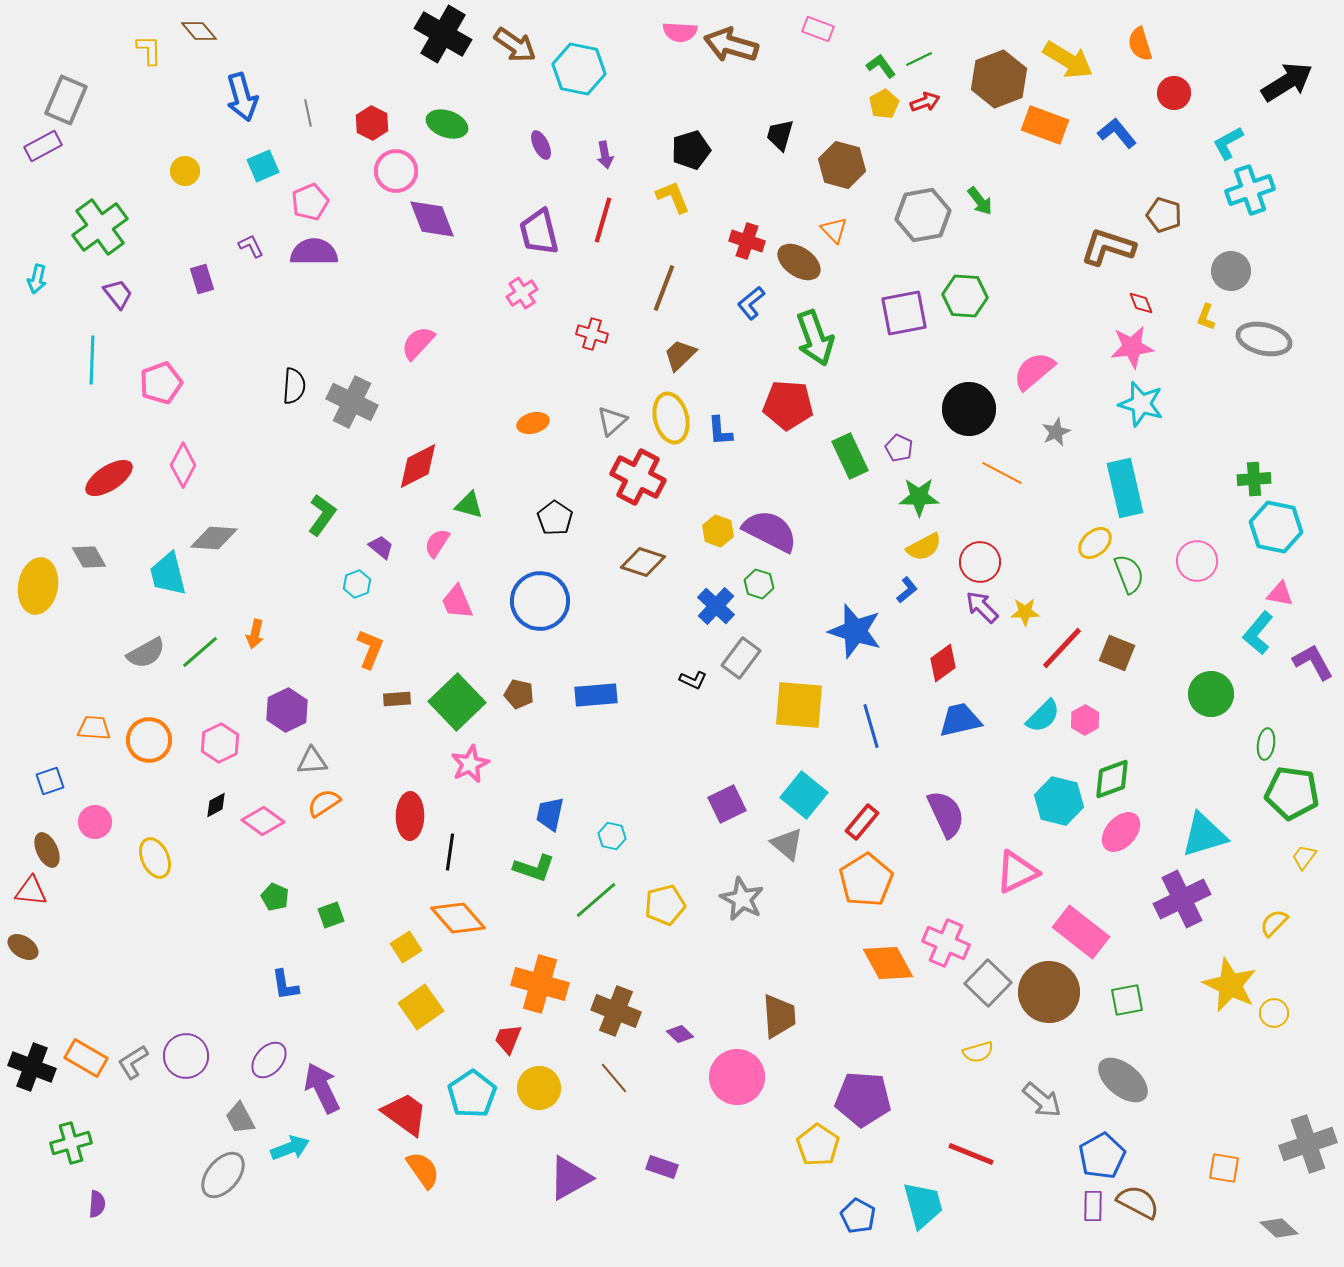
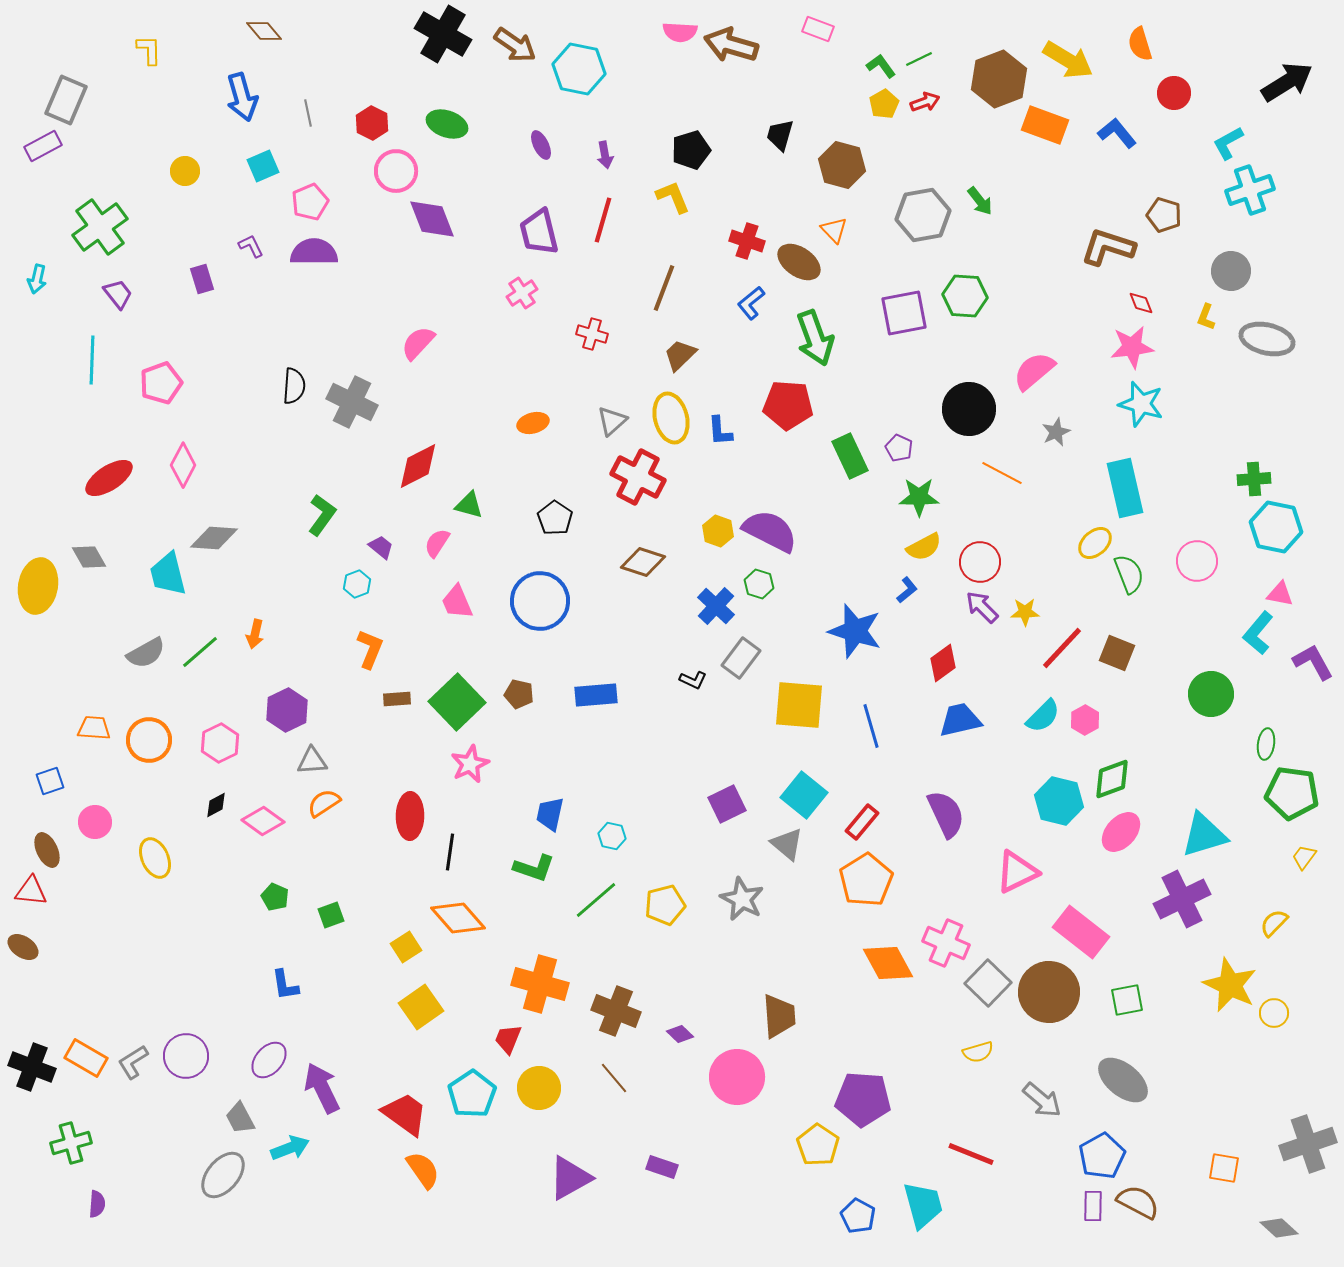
brown diamond at (199, 31): moved 65 px right
gray ellipse at (1264, 339): moved 3 px right
